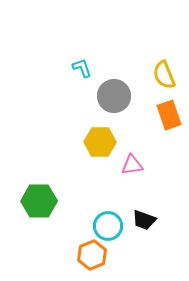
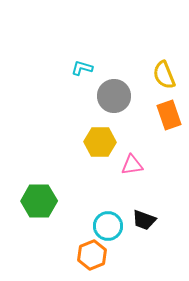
cyan L-shape: rotated 55 degrees counterclockwise
